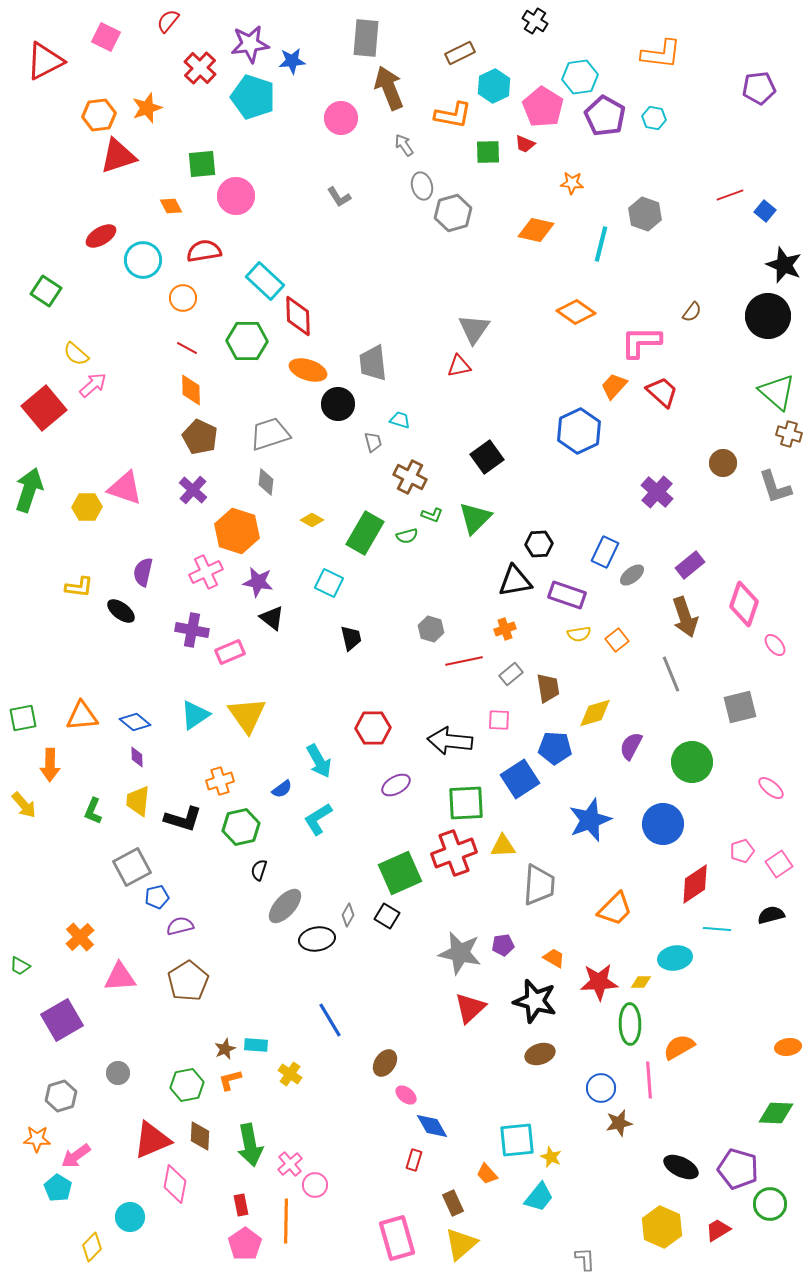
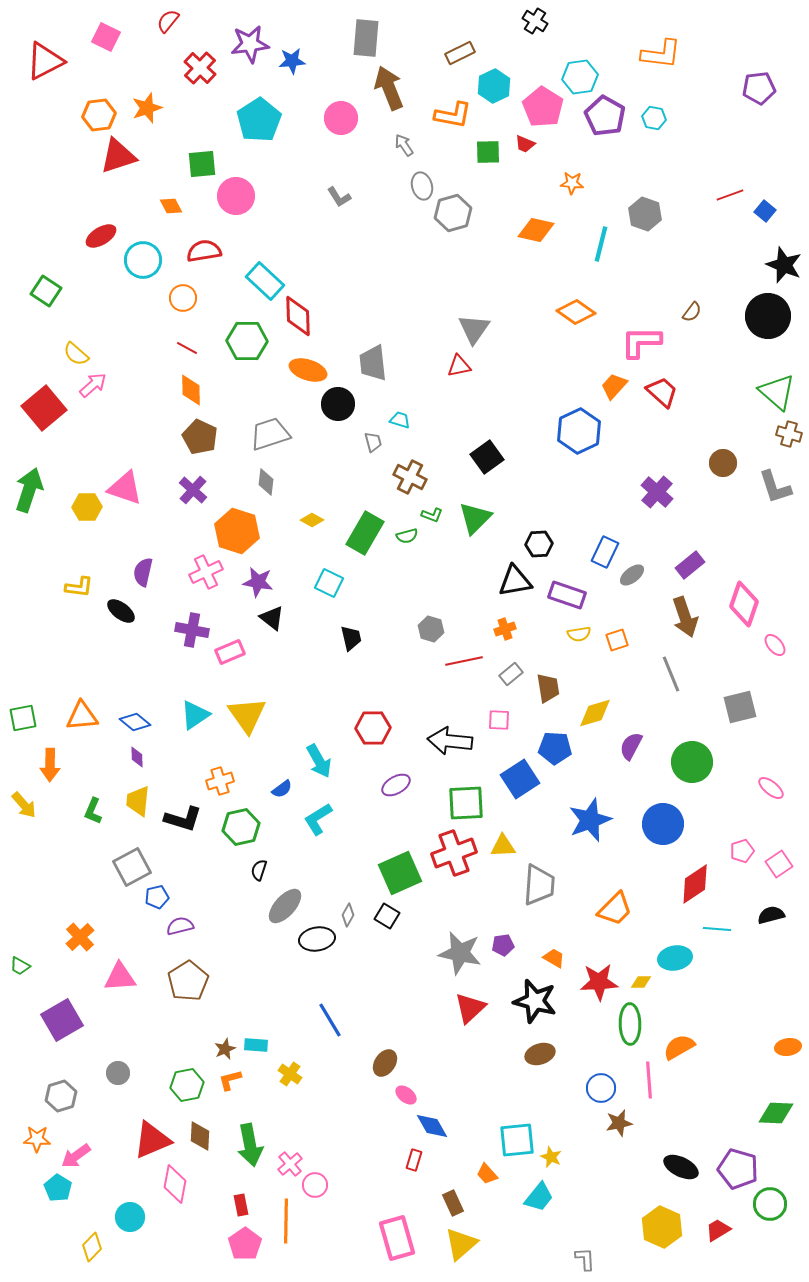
cyan pentagon at (253, 97): moved 6 px right, 23 px down; rotated 21 degrees clockwise
orange square at (617, 640): rotated 20 degrees clockwise
